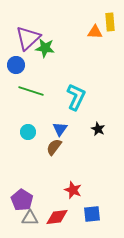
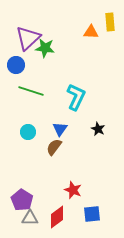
orange triangle: moved 4 px left
red diamond: rotated 30 degrees counterclockwise
